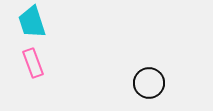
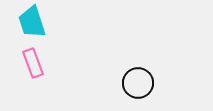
black circle: moved 11 px left
